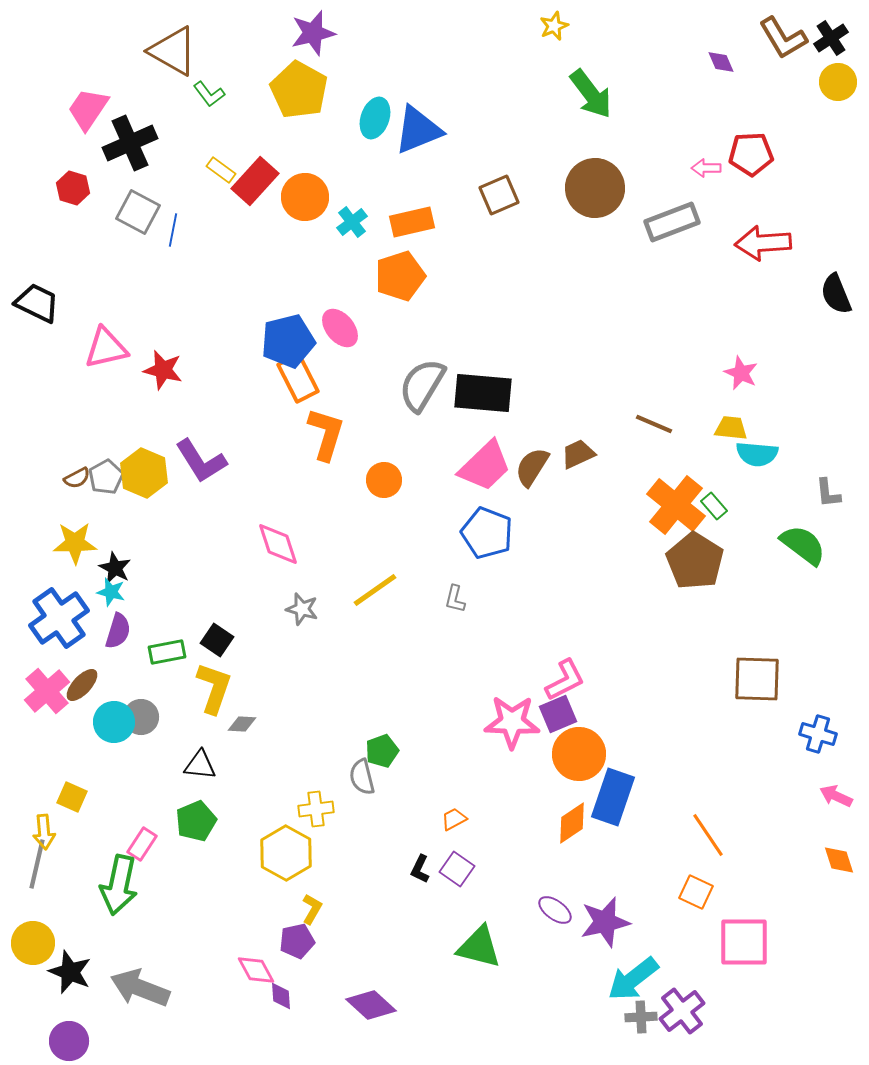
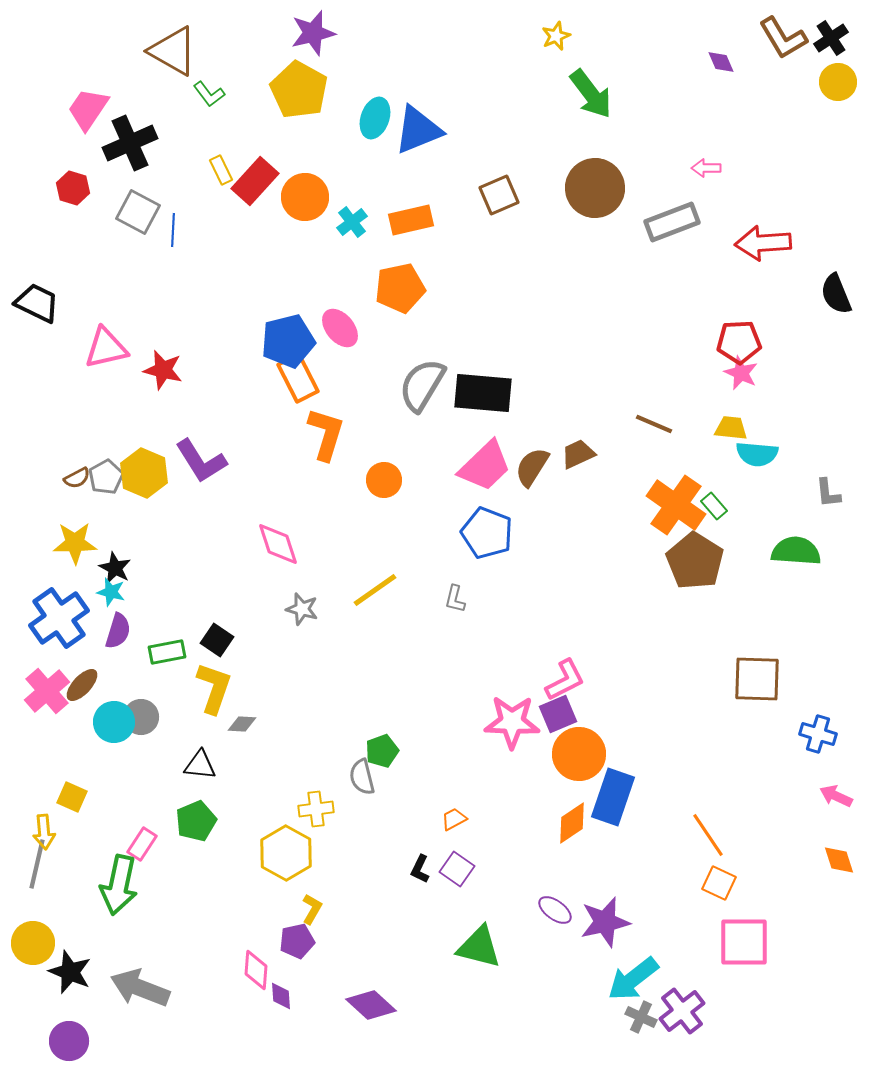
yellow star at (554, 26): moved 2 px right, 10 px down
red pentagon at (751, 154): moved 12 px left, 188 px down
yellow rectangle at (221, 170): rotated 28 degrees clockwise
orange rectangle at (412, 222): moved 1 px left, 2 px up
blue line at (173, 230): rotated 8 degrees counterclockwise
orange pentagon at (400, 276): moved 12 px down; rotated 6 degrees clockwise
orange cross at (676, 505): rotated 4 degrees counterclockwise
green semicircle at (803, 545): moved 7 px left, 6 px down; rotated 33 degrees counterclockwise
orange square at (696, 892): moved 23 px right, 9 px up
pink diamond at (256, 970): rotated 33 degrees clockwise
gray cross at (641, 1017): rotated 28 degrees clockwise
